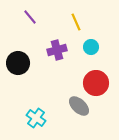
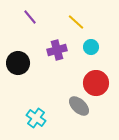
yellow line: rotated 24 degrees counterclockwise
